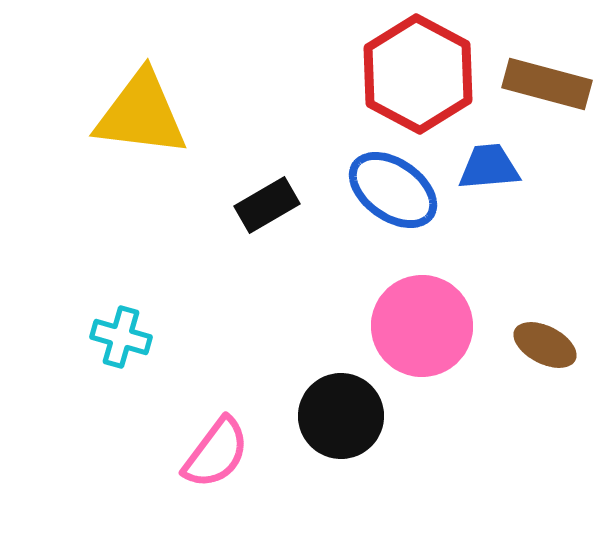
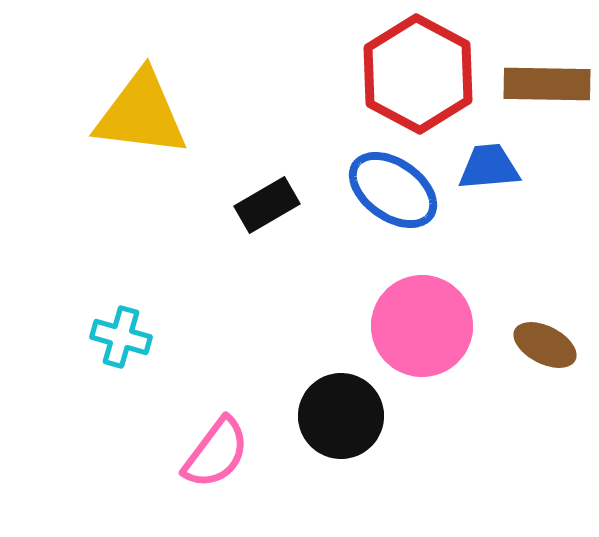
brown rectangle: rotated 14 degrees counterclockwise
